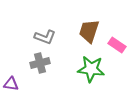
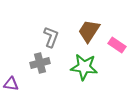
brown trapezoid: rotated 15 degrees clockwise
gray L-shape: moved 6 px right; rotated 90 degrees counterclockwise
green star: moved 7 px left, 2 px up
